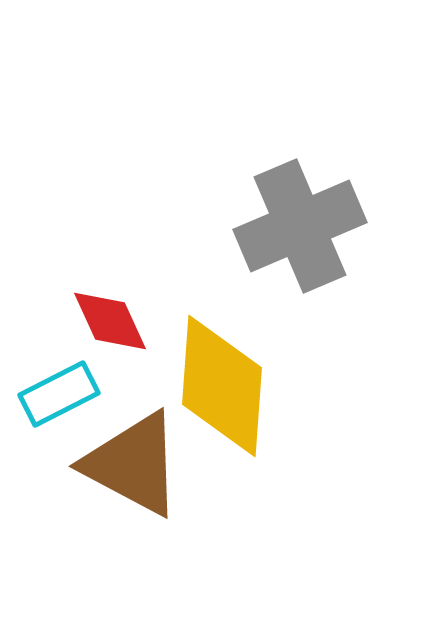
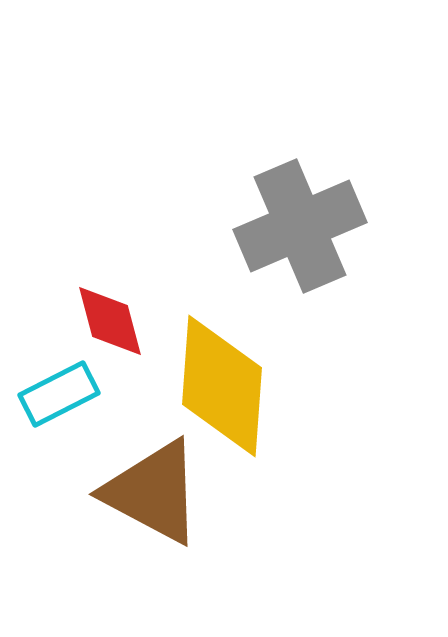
red diamond: rotated 10 degrees clockwise
brown triangle: moved 20 px right, 28 px down
